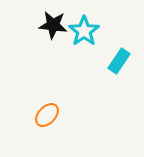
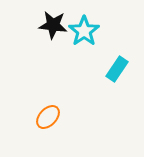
cyan rectangle: moved 2 px left, 8 px down
orange ellipse: moved 1 px right, 2 px down
